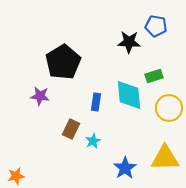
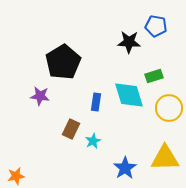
cyan diamond: rotated 12 degrees counterclockwise
